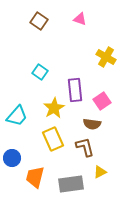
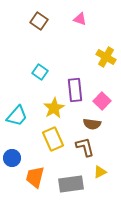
pink square: rotated 12 degrees counterclockwise
